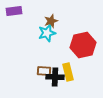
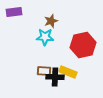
purple rectangle: moved 1 px down
cyan star: moved 2 px left, 4 px down; rotated 18 degrees clockwise
yellow rectangle: rotated 54 degrees counterclockwise
